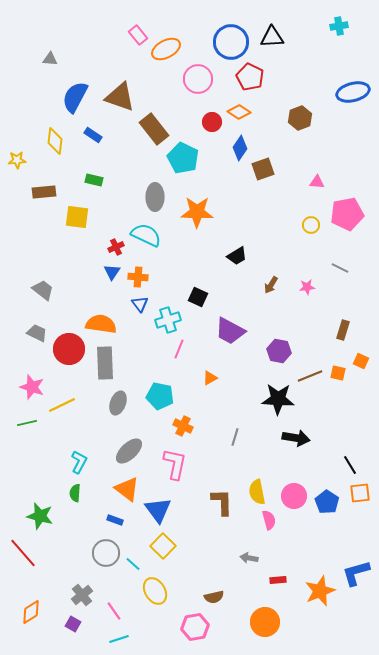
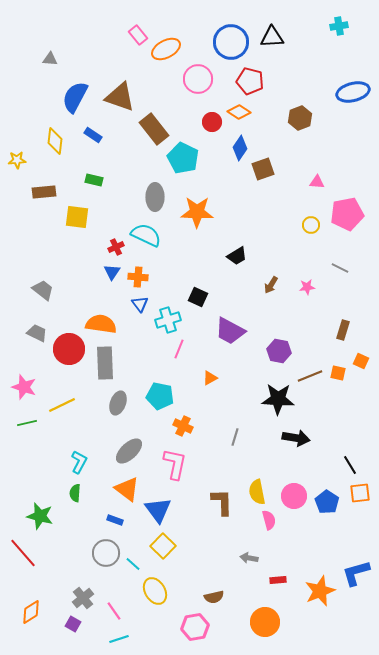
red pentagon at (250, 77): moved 4 px down; rotated 12 degrees counterclockwise
pink star at (32, 387): moved 8 px left
gray cross at (82, 595): moved 1 px right, 3 px down
